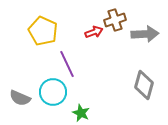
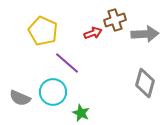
red arrow: moved 1 px left, 1 px down
purple line: moved 1 px up; rotated 24 degrees counterclockwise
gray diamond: moved 1 px right, 2 px up
